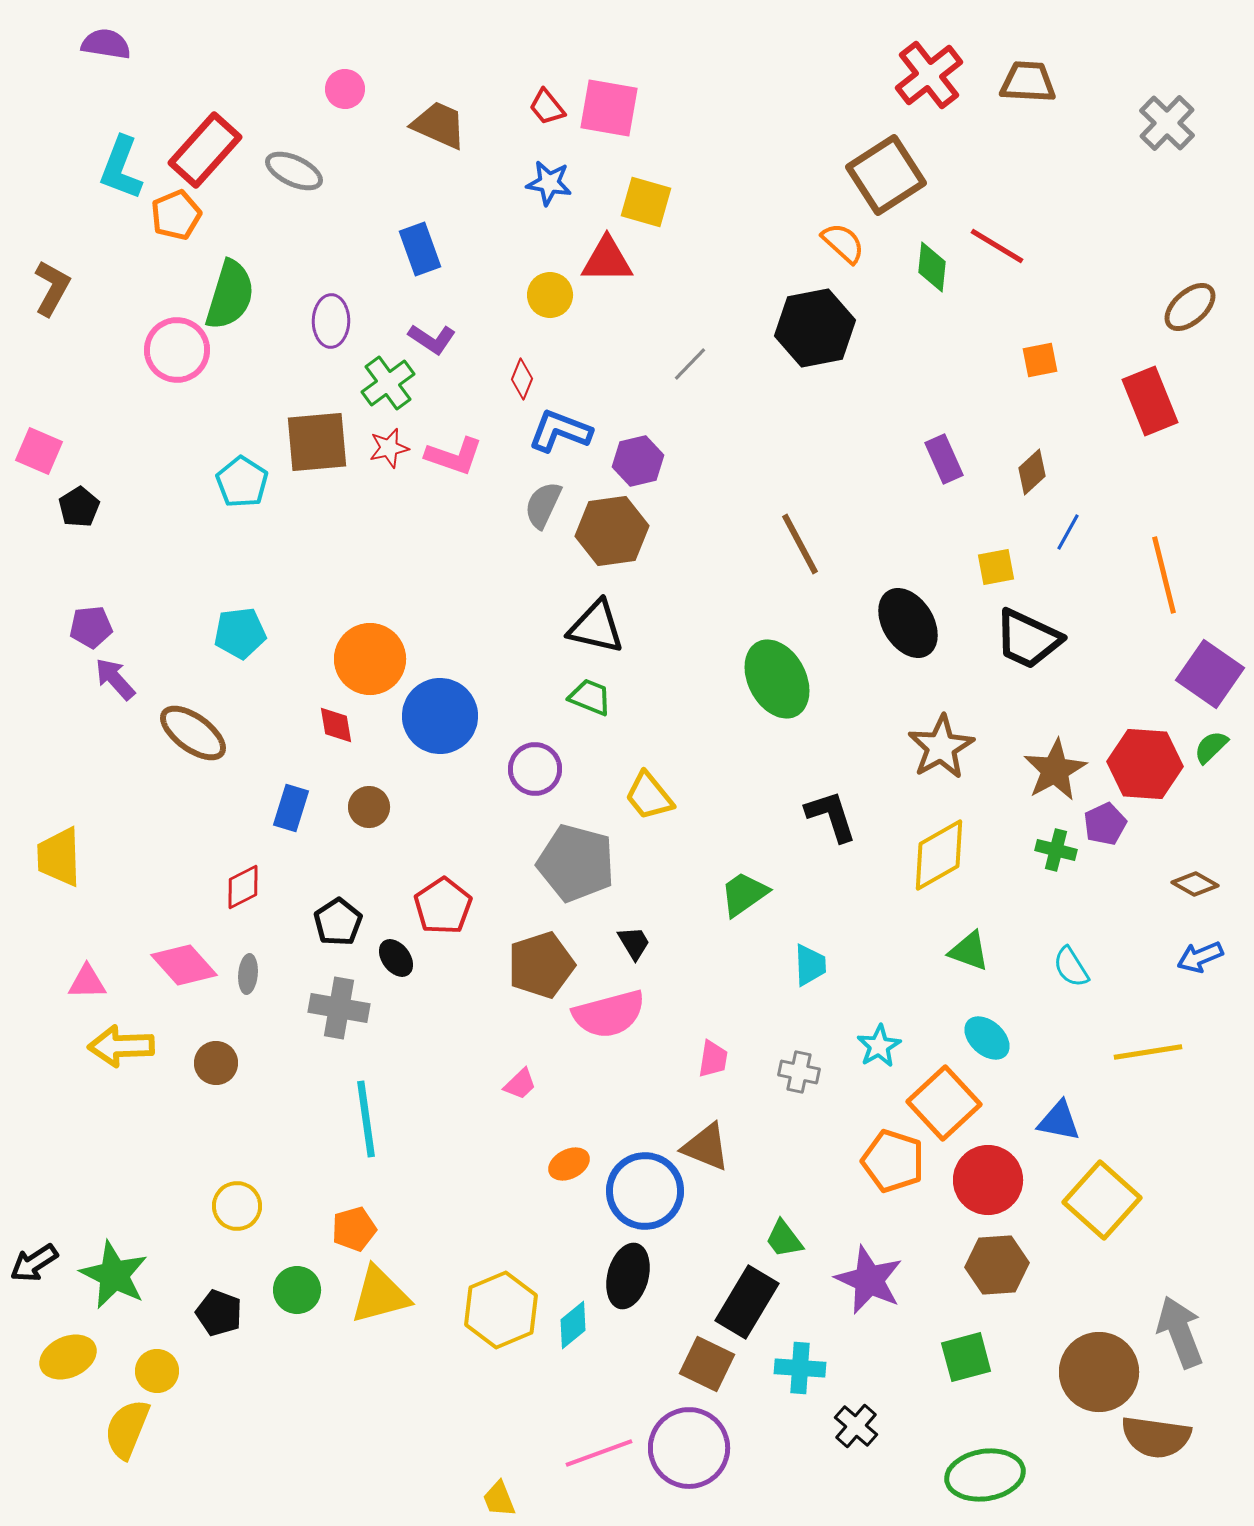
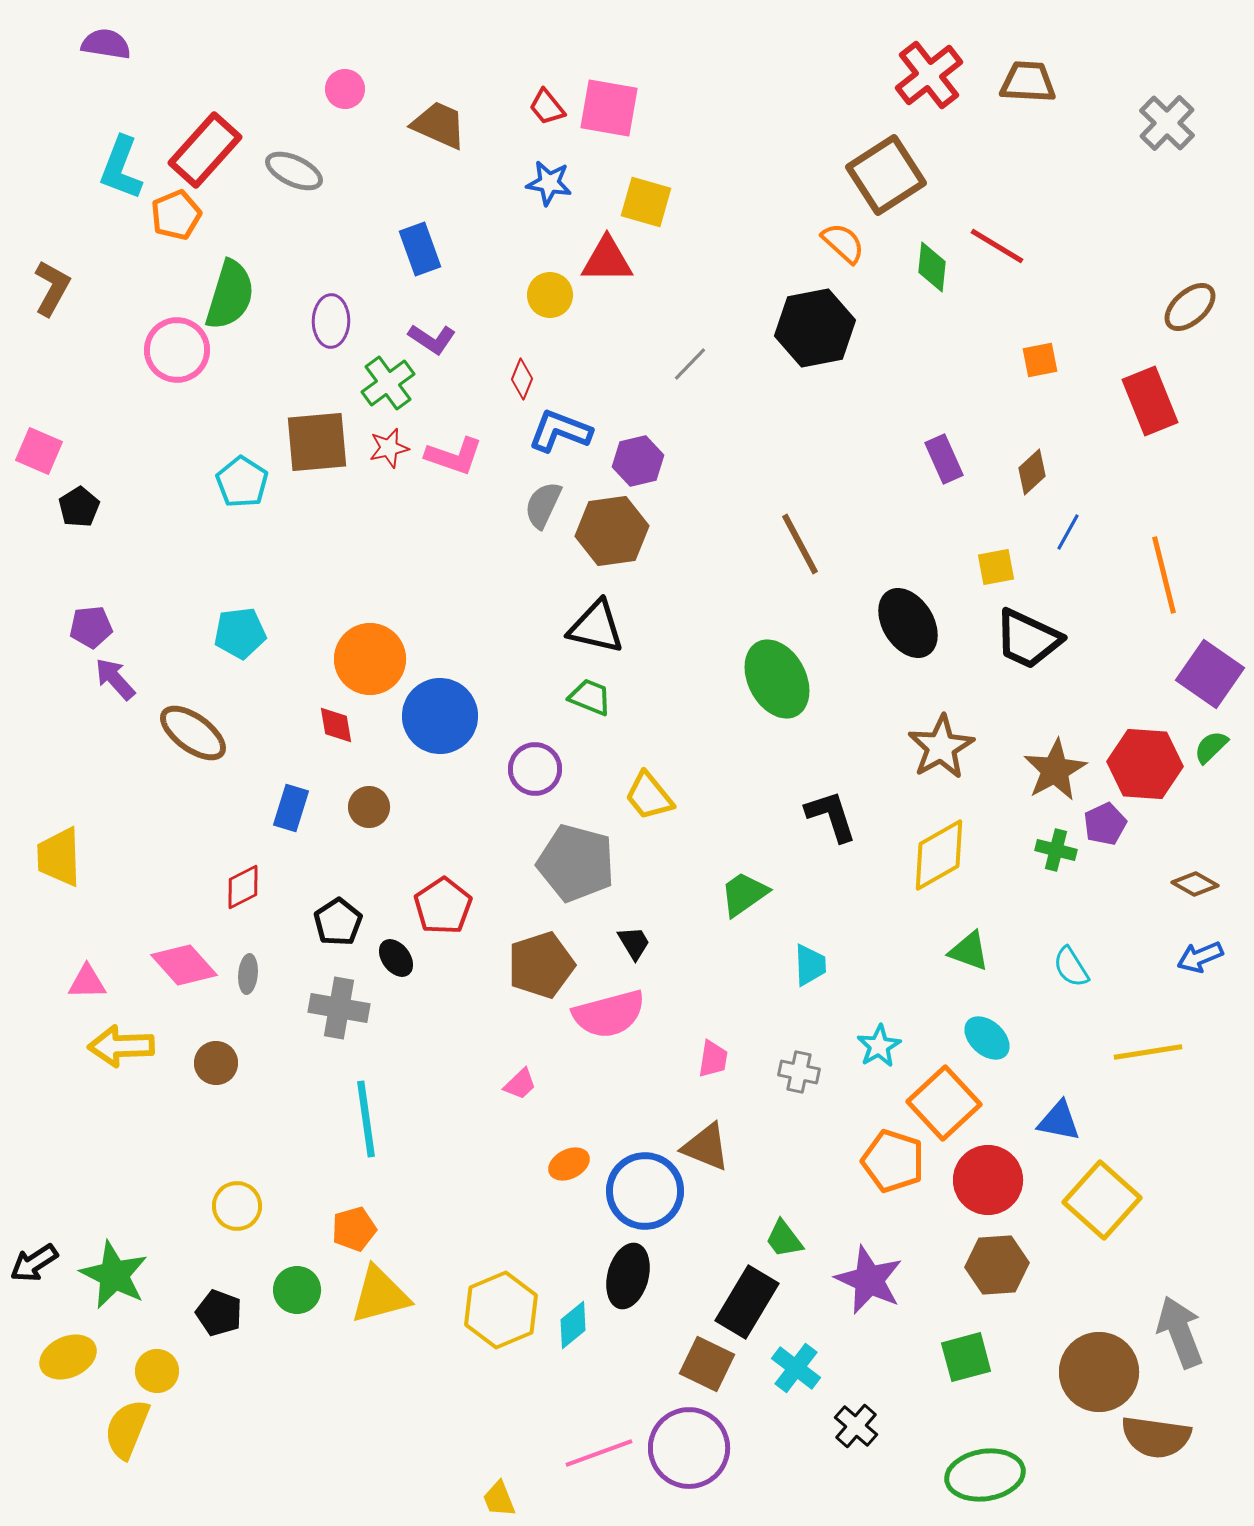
cyan cross at (800, 1368): moved 4 px left; rotated 33 degrees clockwise
